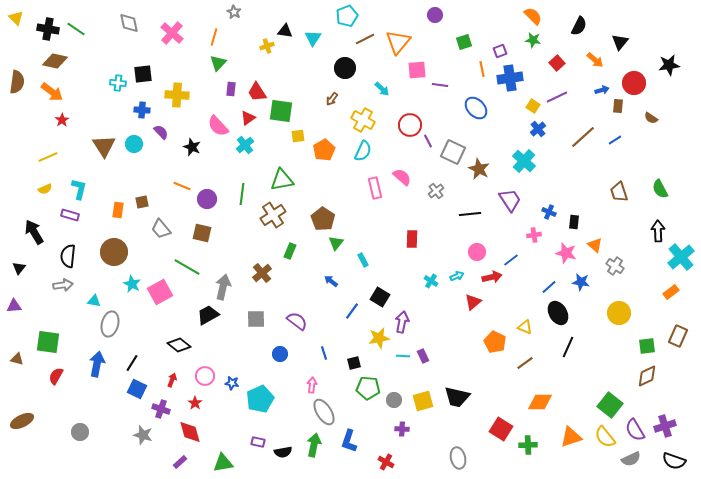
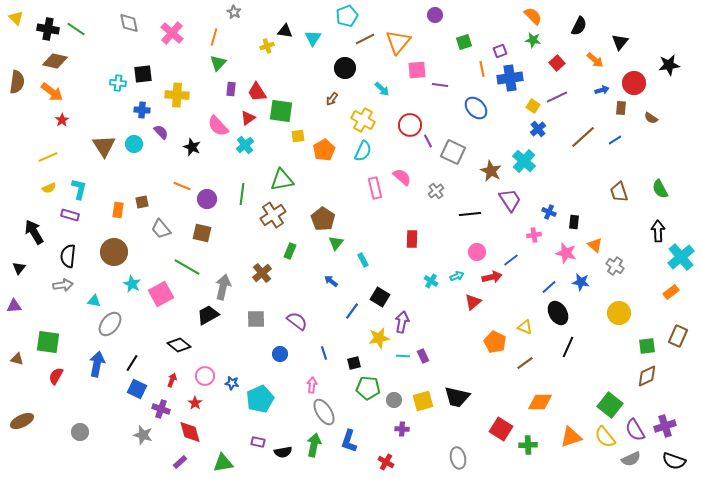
brown rectangle at (618, 106): moved 3 px right, 2 px down
brown star at (479, 169): moved 12 px right, 2 px down
yellow semicircle at (45, 189): moved 4 px right, 1 px up
pink square at (160, 292): moved 1 px right, 2 px down
gray ellipse at (110, 324): rotated 25 degrees clockwise
